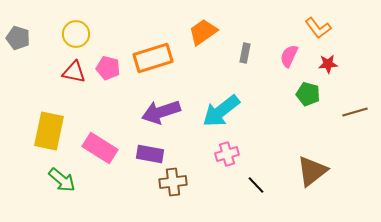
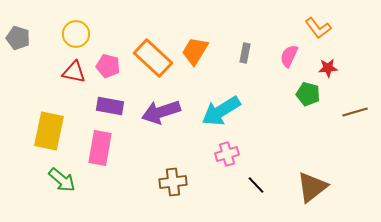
orange trapezoid: moved 8 px left, 19 px down; rotated 24 degrees counterclockwise
orange rectangle: rotated 60 degrees clockwise
red star: moved 4 px down
pink pentagon: moved 2 px up
cyan arrow: rotated 6 degrees clockwise
pink rectangle: rotated 68 degrees clockwise
purple rectangle: moved 40 px left, 48 px up
brown triangle: moved 16 px down
